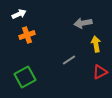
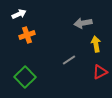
green square: rotated 15 degrees counterclockwise
